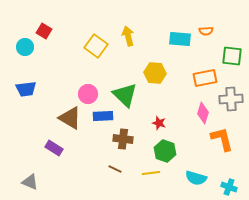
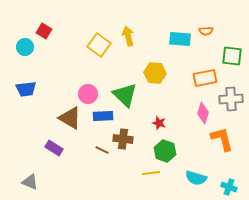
yellow square: moved 3 px right, 1 px up
brown line: moved 13 px left, 19 px up
